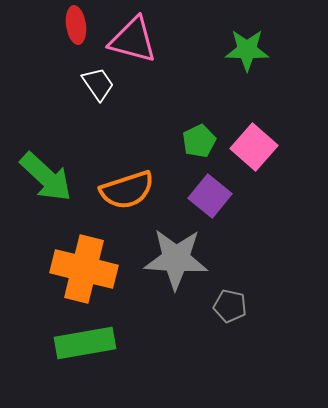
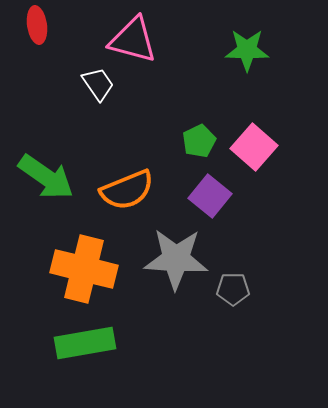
red ellipse: moved 39 px left
green arrow: rotated 8 degrees counterclockwise
orange semicircle: rotated 4 degrees counterclockwise
gray pentagon: moved 3 px right, 17 px up; rotated 12 degrees counterclockwise
